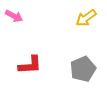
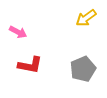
pink arrow: moved 4 px right, 16 px down
red L-shape: rotated 15 degrees clockwise
